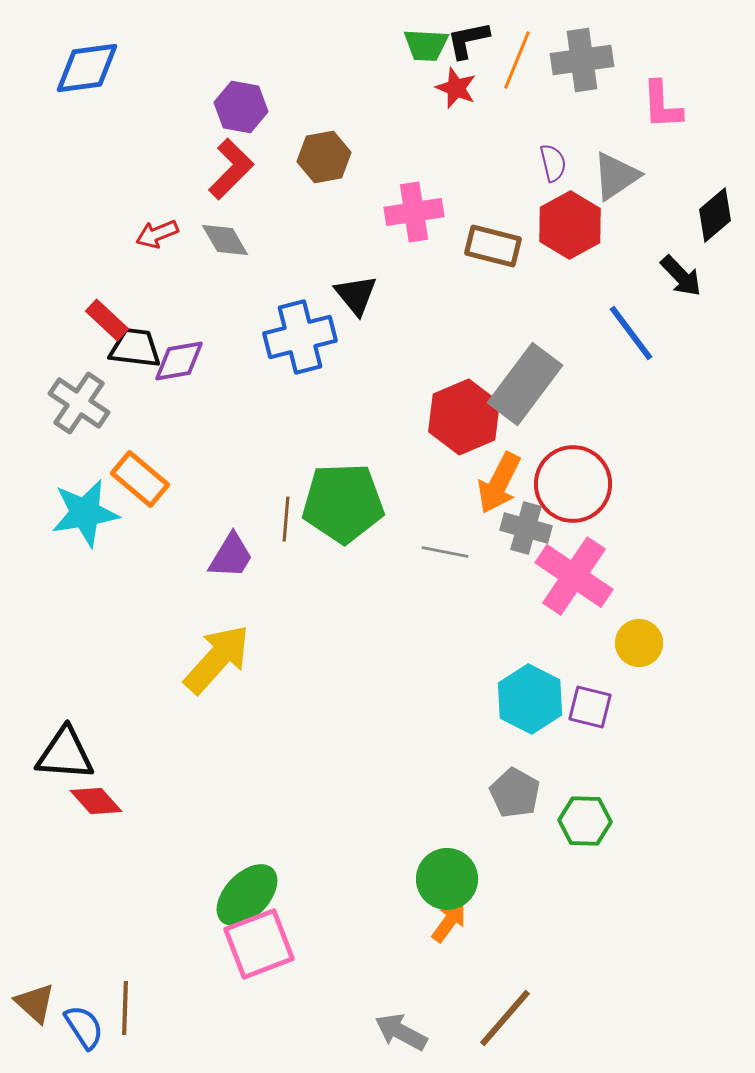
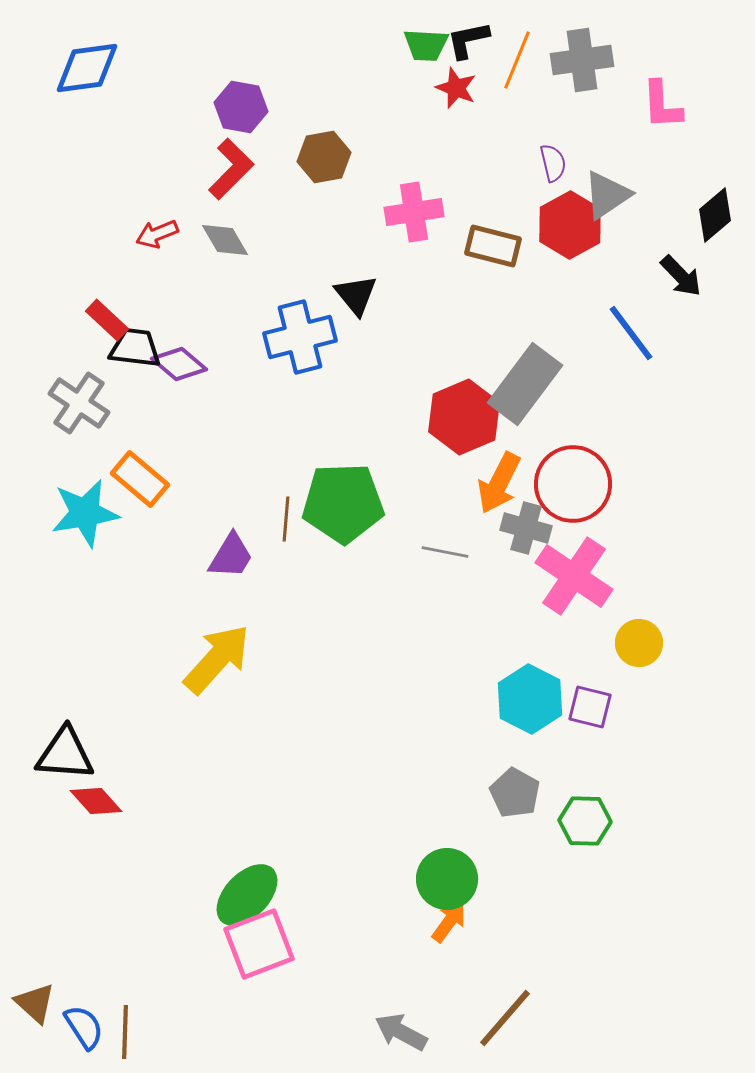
gray triangle at (616, 176): moved 9 px left, 19 px down
purple diamond at (179, 361): moved 3 px down; rotated 50 degrees clockwise
brown line at (125, 1008): moved 24 px down
